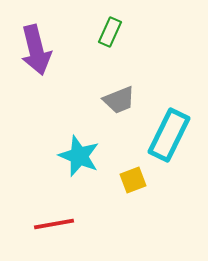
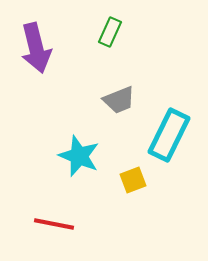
purple arrow: moved 2 px up
red line: rotated 21 degrees clockwise
